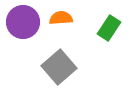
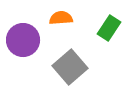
purple circle: moved 18 px down
gray square: moved 11 px right
